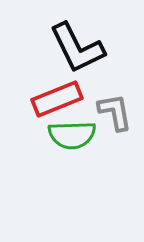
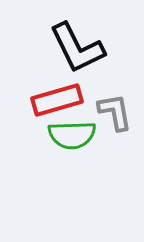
red rectangle: moved 1 px down; rotated 6 degrees clockwise
